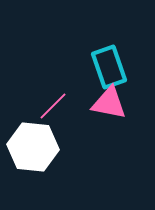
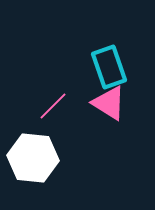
pink triangle: rotated 21 degrees clockwise
white hexagon: moved 11 px down
